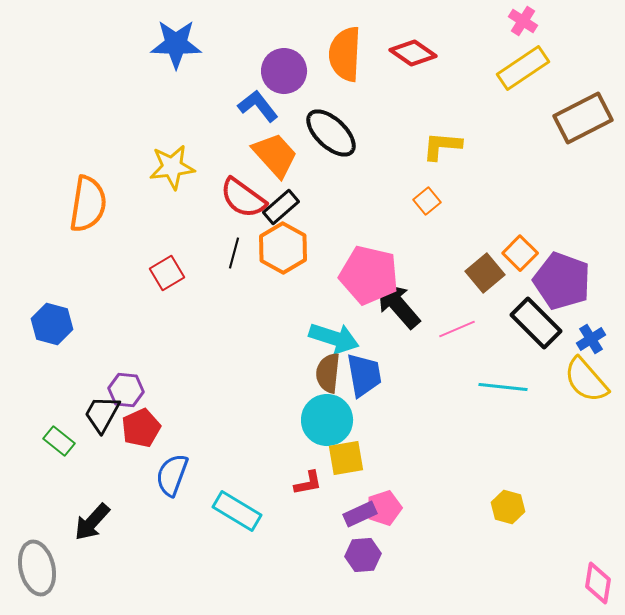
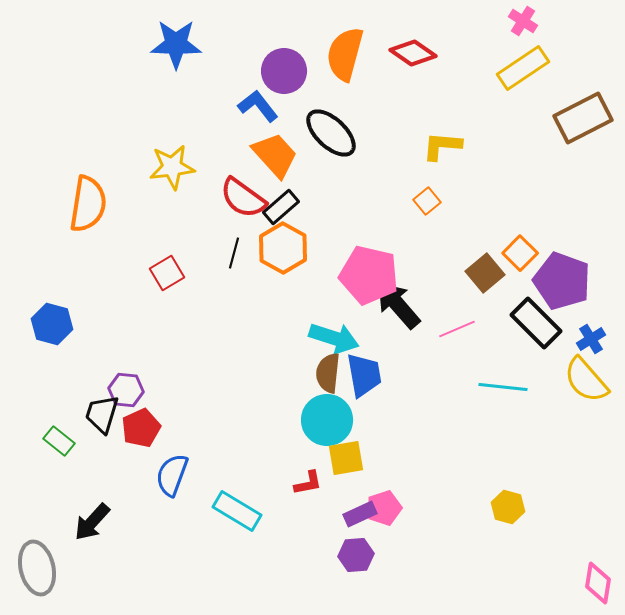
orange semicircle at (345, 54): rotated 12 degrees clockwise
black trapezoid at (102, 414): rotated 12 degrees counterclockwise
purple hexagon at (363, 555): moved 7 px left
